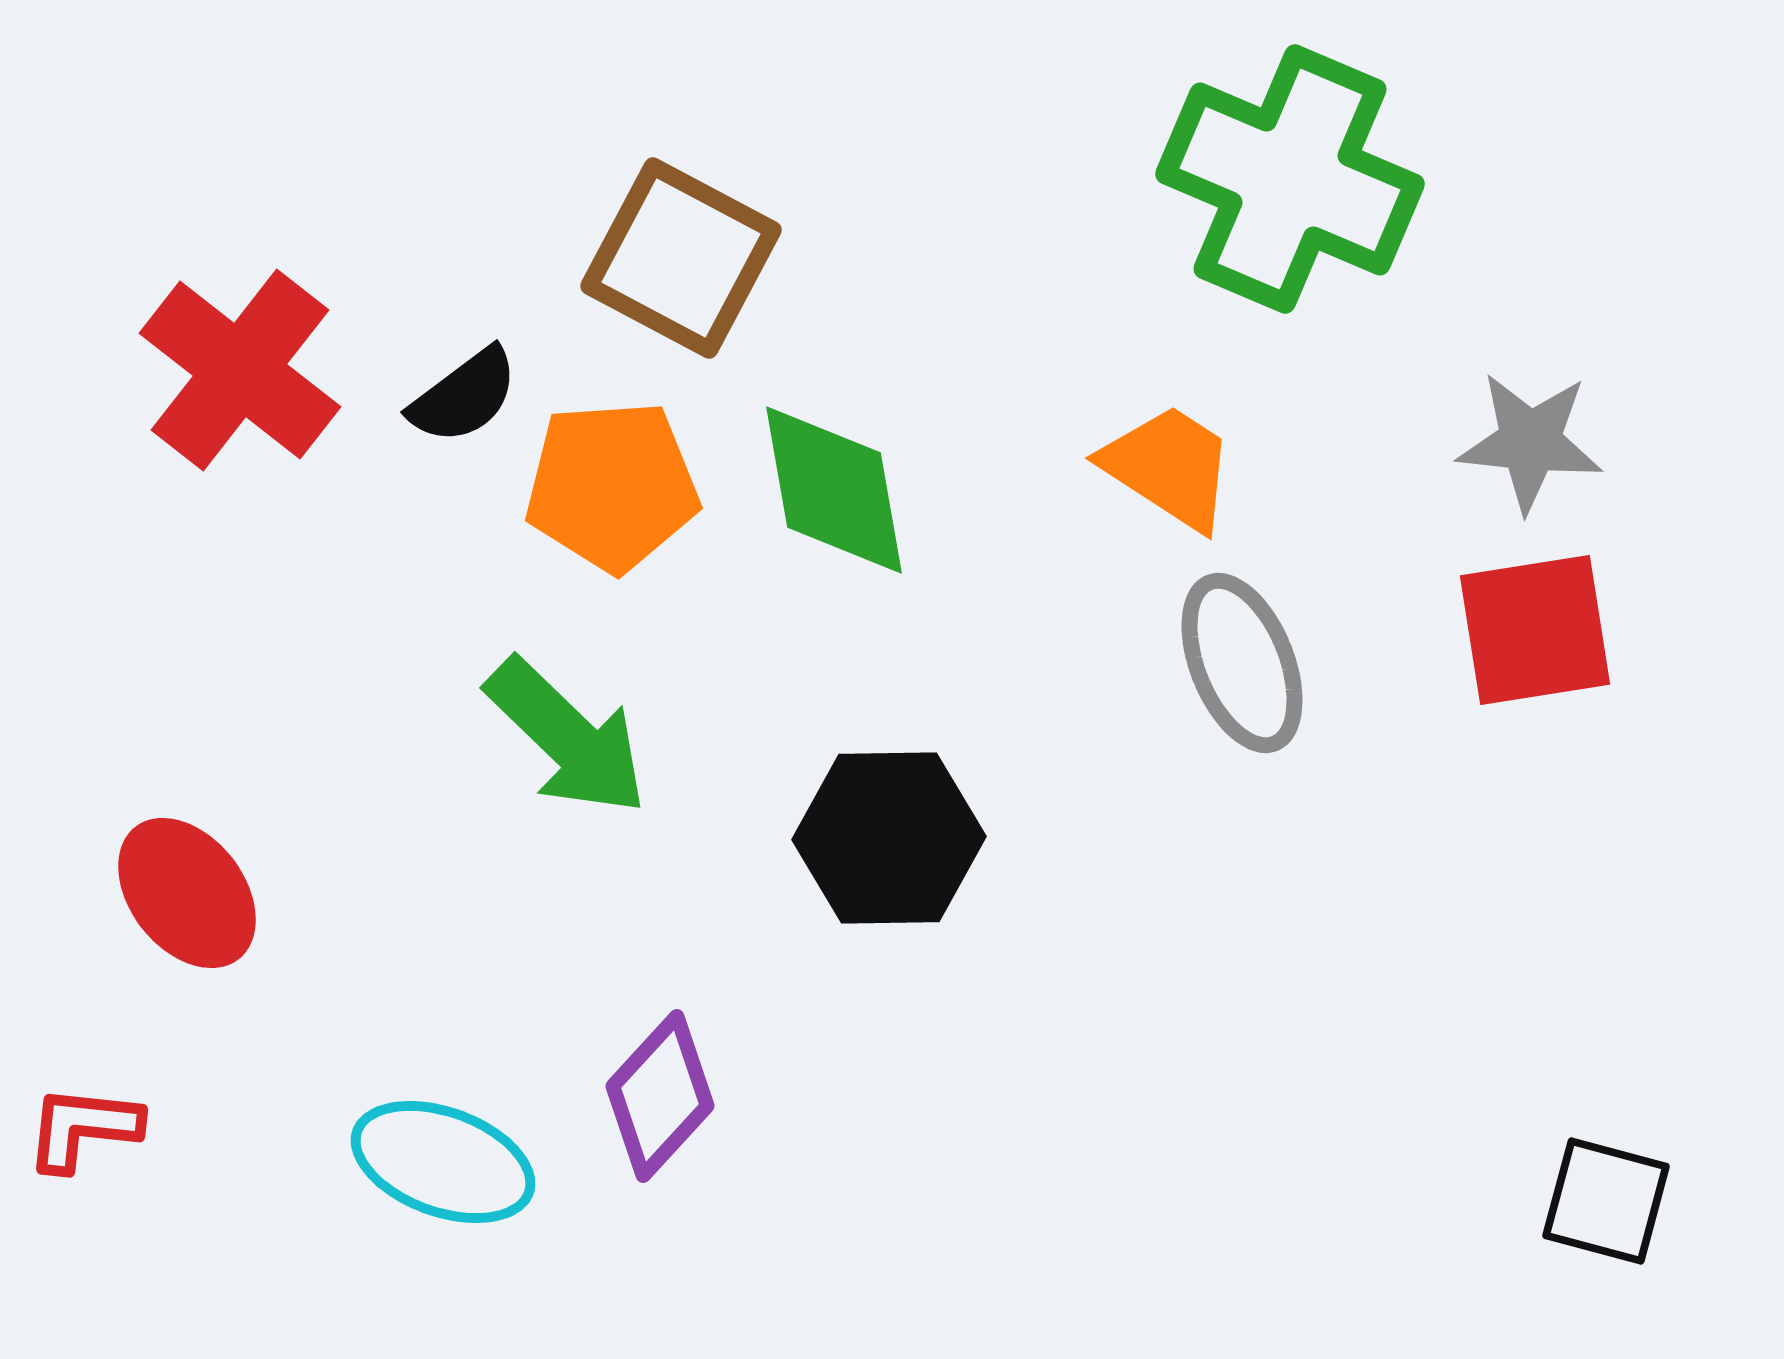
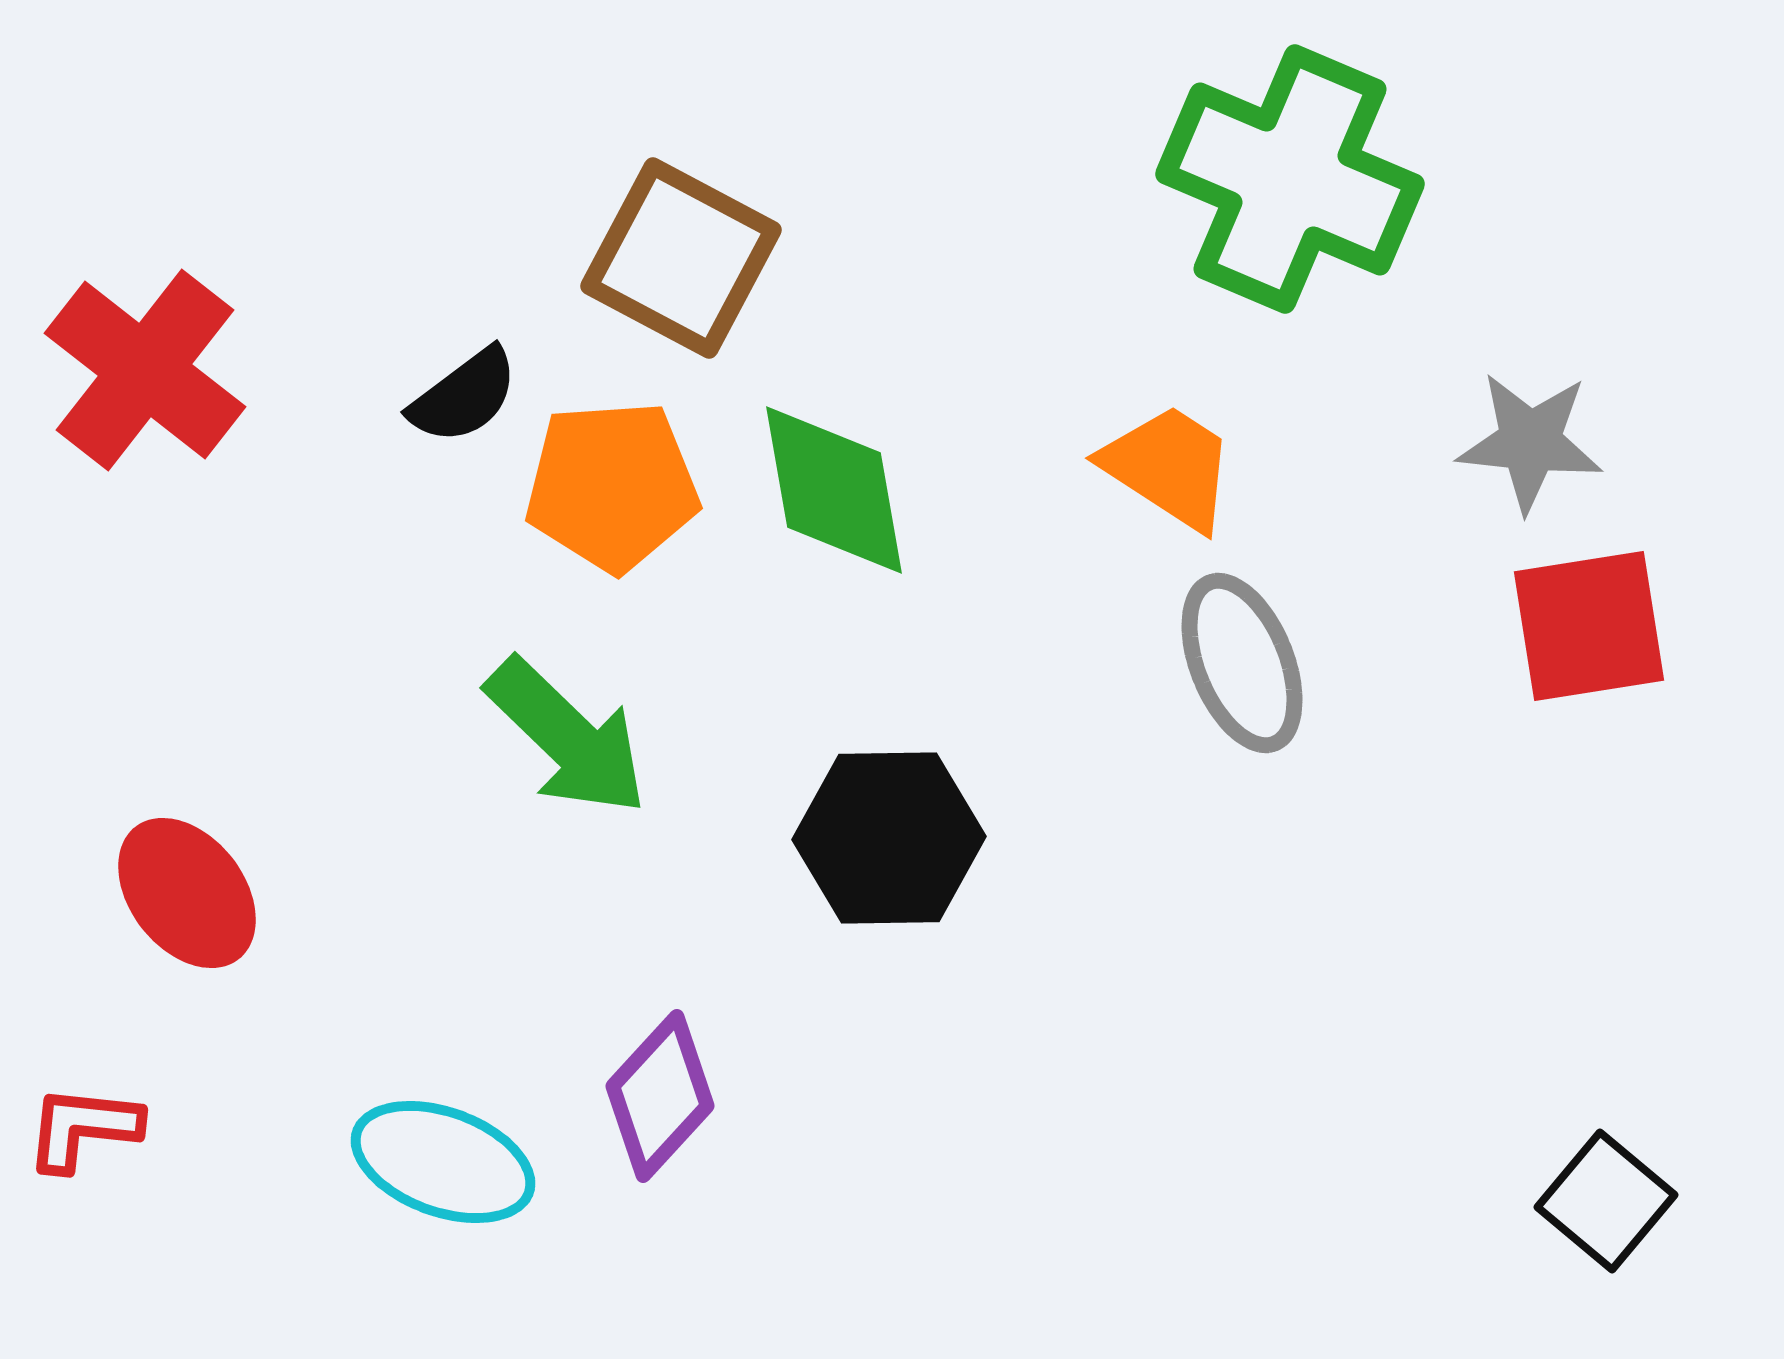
red cross: moved 95 px left
red square: moved 54 px right, 4 px up
black square: rotated 25 degrees clockwise
